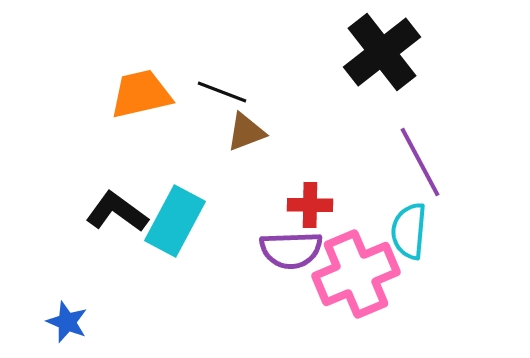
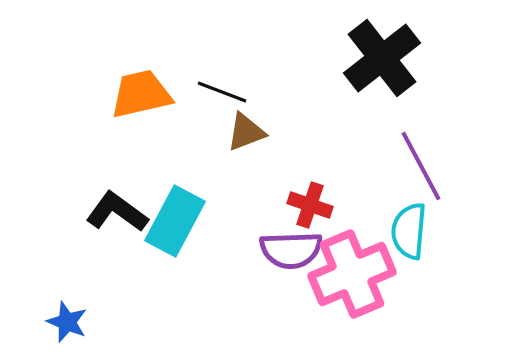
black cross: moved 6 px down
purple line: moved 1 px right, 4 px down
red cross: rotated 18 degrees clockwise
pink cross: moved 4 px left
